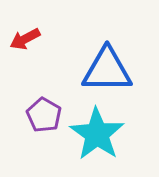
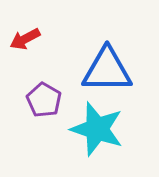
purple pentagon: moved 15 px up
cyan star: moved 5 px up; rotated 16 degrees counterclockwise
